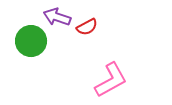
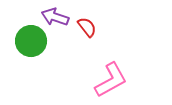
purple arrow: moved 2 px left
red semicircle: rotated 100 degrees counterclockwise
